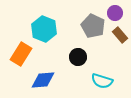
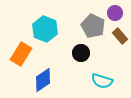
cyan hexagon: moved 1 px right
brown rectangle: moved 1 px down
black circle: moved 3 px right, 4 px up
blue diamond: rotated 30 degrees counterclockwise
